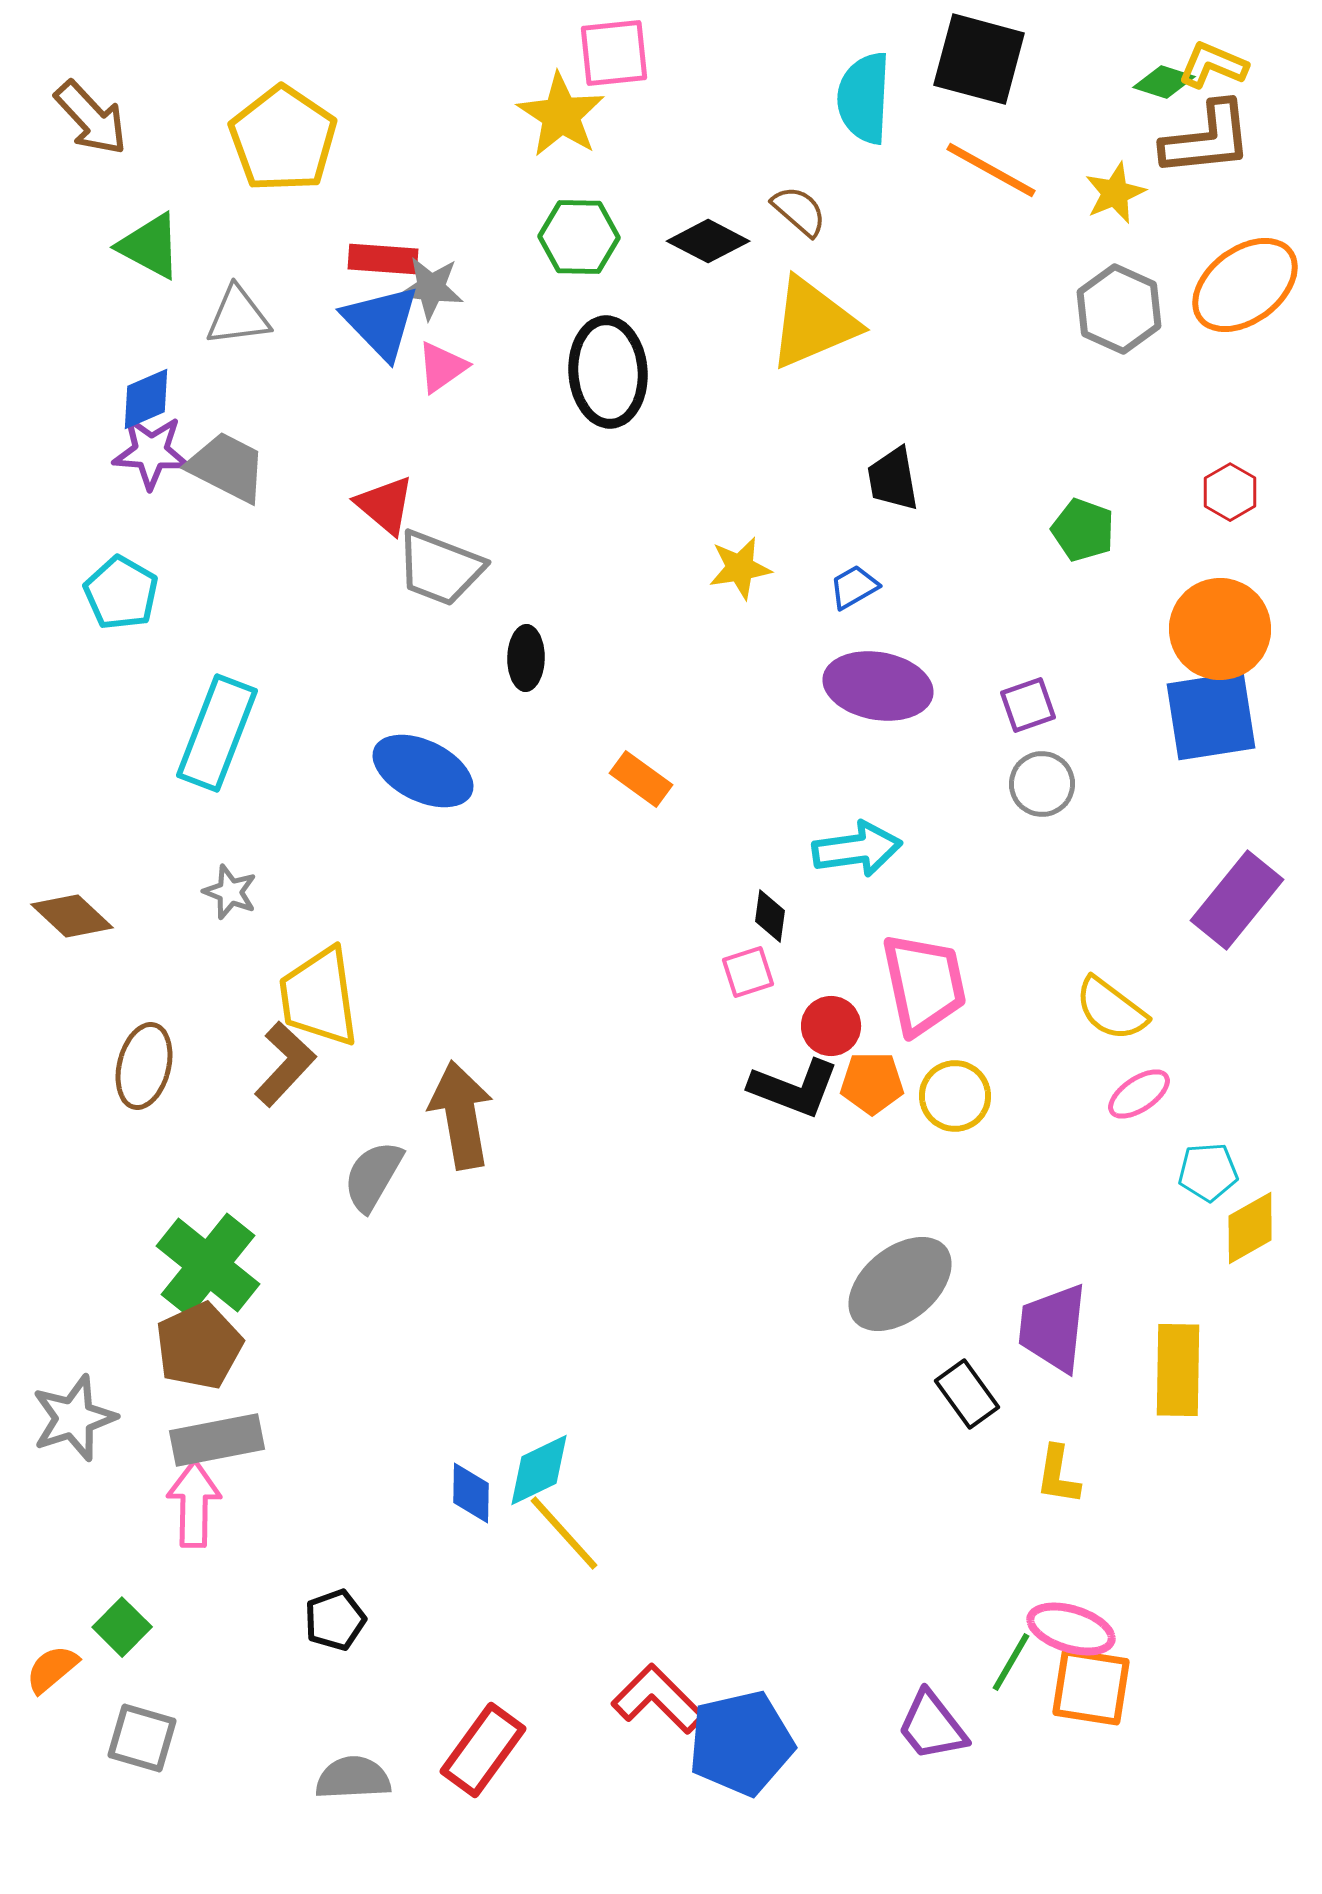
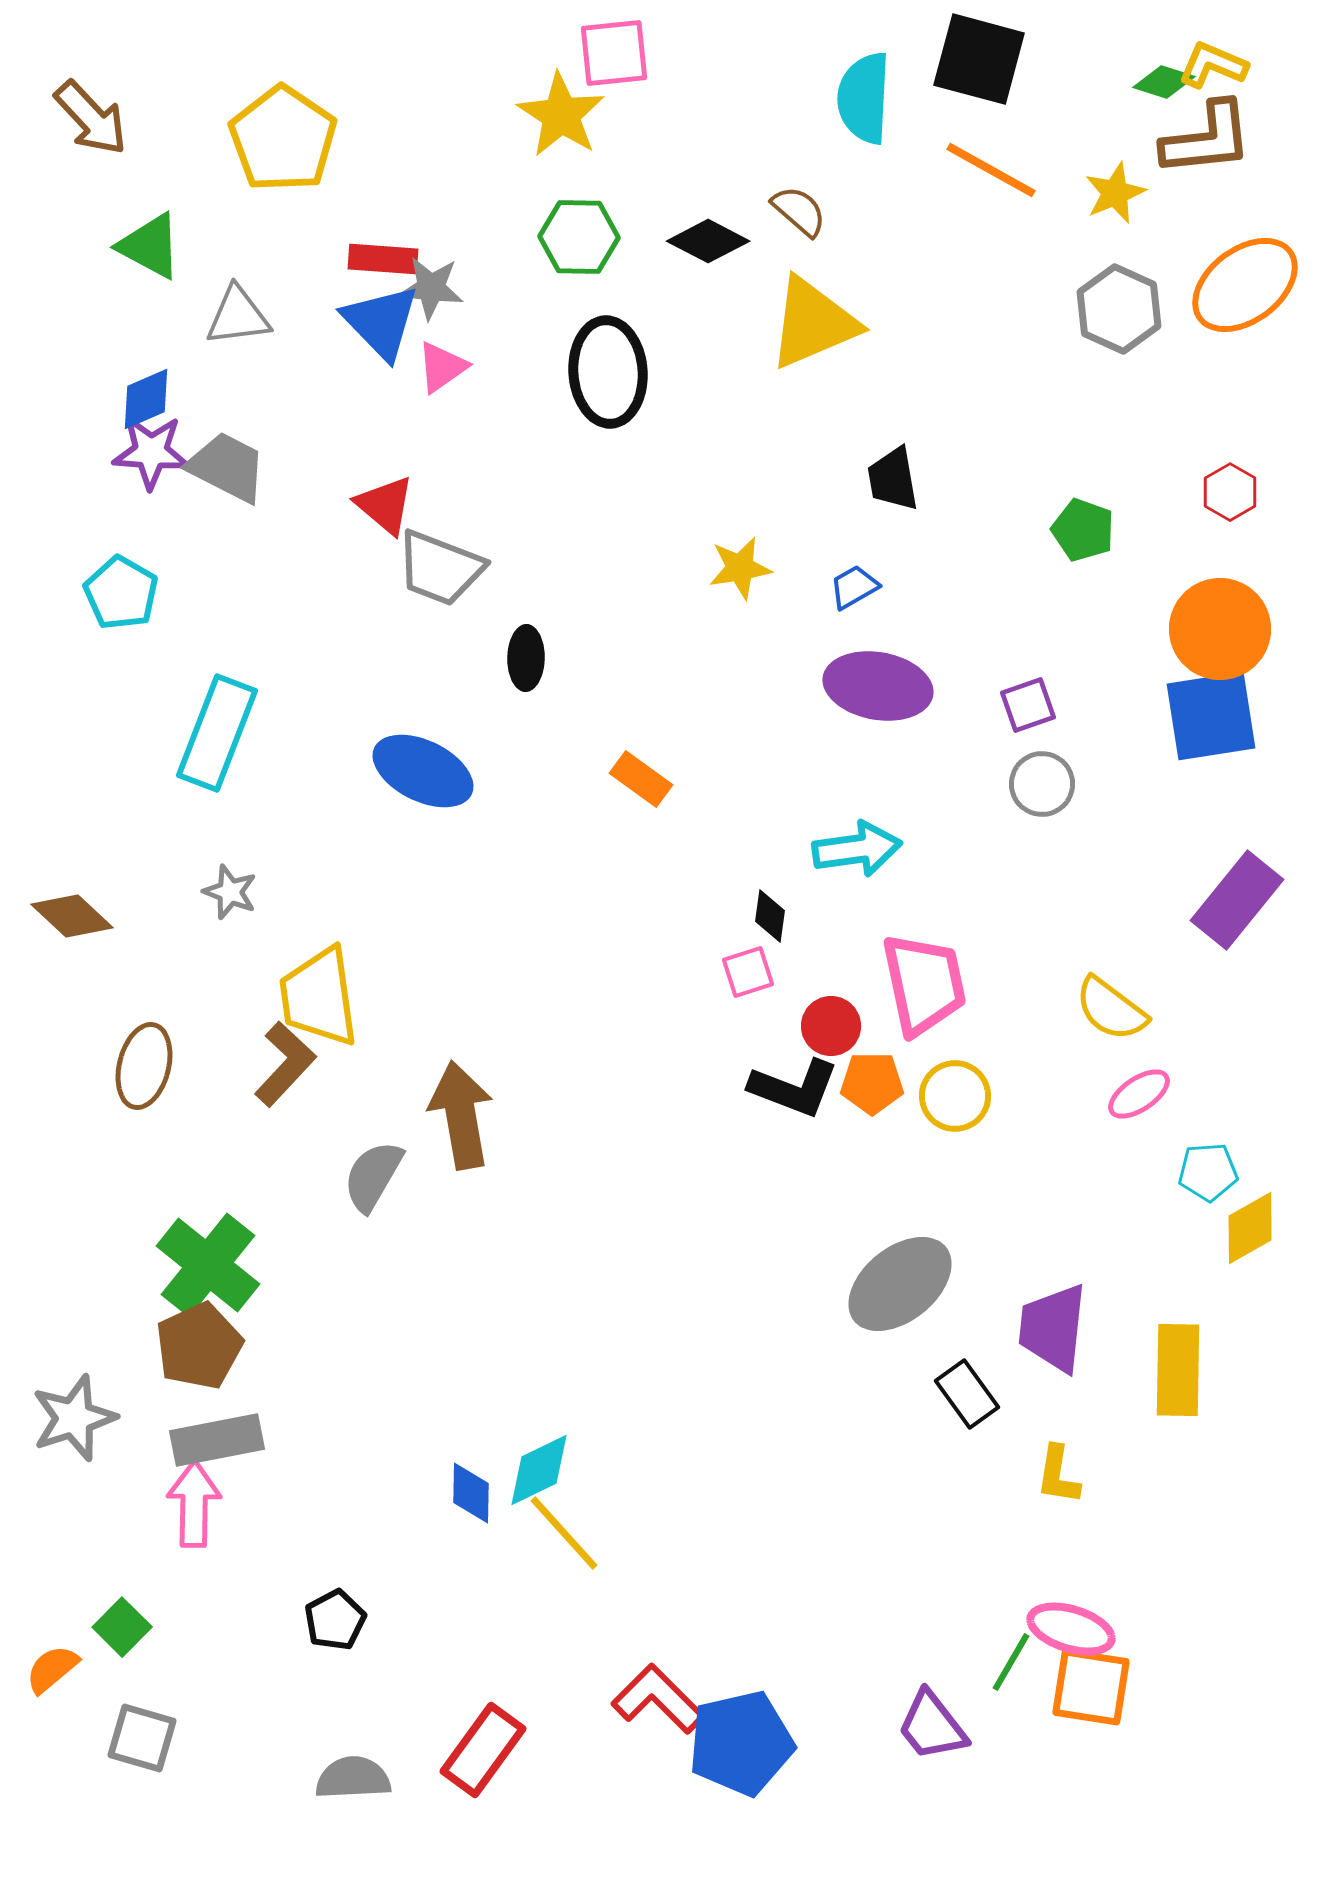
black pentagon at (335, 1620): rotated 8 degrees counterclockwise
